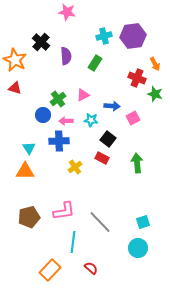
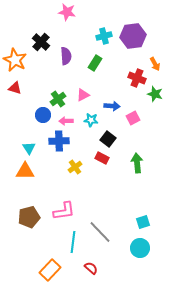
gray line: moved 10 px down
cyan circle: moved 2 px right
